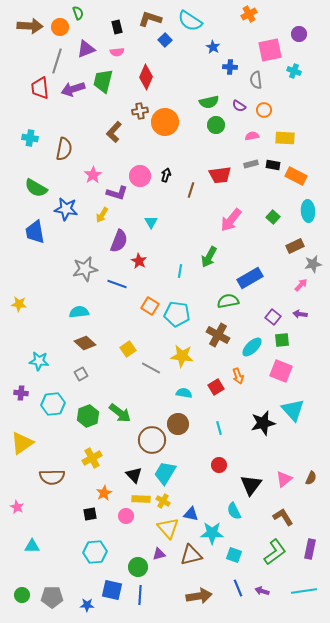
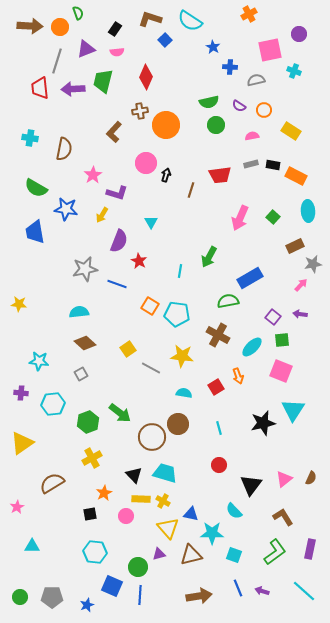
black rectangle at (117, 27): moved 2 px left, 2 px down; rotated 48 degrees clockwise
gray semicircle at (256, 80): rotated 84 degrees clockwise
purple arrow at (73, 89): rotated 15 degrees clockwise
orange circle at (165, 122): moved 1 px right, 3 px down
yellow rectangle at (285, 138): moved 6 px right, 7 px up; rotated 30 degrees clockwise
pink circle at (140, 176): moved 6 px right, 13 px up
pink arrow at (231, 220): moved 9 px right, 2 px up; rotated 15 degrees counterclockwise
cyan triangle at (293, 410): rotated 15 degrees clockwise
green hexagon at (88, 416): moved 6 px down
brown circle at (152, 440): moved 3 px up
cyan trapezoid at (165, 473): rotated 75 degrees clockwise
brown semicircle at (52, 477): moved 6 px down; rotated 150 degrees clockwise
pink star at (17, 507): rotated 16 degrees clockwise
cyan semicircle at (234, 511): rotated 18 degrees counterclockwise
cyan hexagon at (95, 552): rotated 10 degrees clockwise
blue square at (112, 590): moved 4 px up; rotated 10 degrees clockwise
cyan line at (304, 591): rotated 50 degrees clockwise
green circle at (22, 595): moved 2 px left, 2 px down
blue star at (87, 605): rotated 24 degrees counterclockwise
